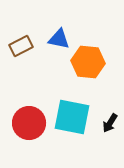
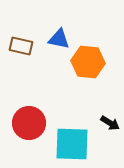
brown rectangle: rotated 40 degrees clockwise
cyan square: moved 27 px down; rotated 9 degrees counterclockwise
black arrow: rotated 90 degrees counterclockwise
